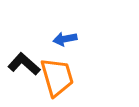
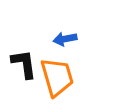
black L-shape: rotated 40 degrees clockwise
